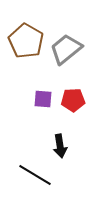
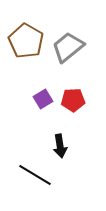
gray trapezoid: moved 2 px right, 2 px up
purple square: rotated 36 degrees counterclockwise
